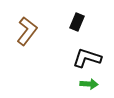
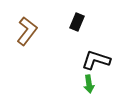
black L-shape: moved 9 px right, 2 px down
green arrow: rotated 78 degrees clockwise
